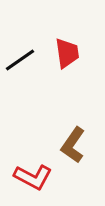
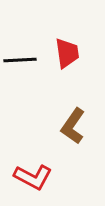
black line: rotated 32 degrees clockwise
brown L-shape: moved 19 px up
